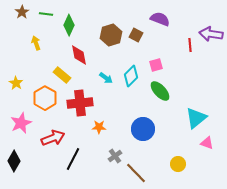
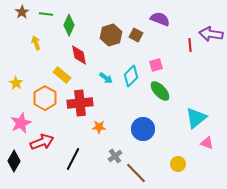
red arrow: moved 11 px left, 4 px down
